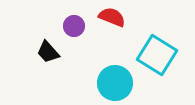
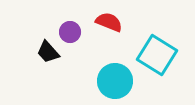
red semicircle: moved 3 px left, 5 px down
purple circle: moved 4 px left, 6 px down
cyan circle: moved 2 px up
